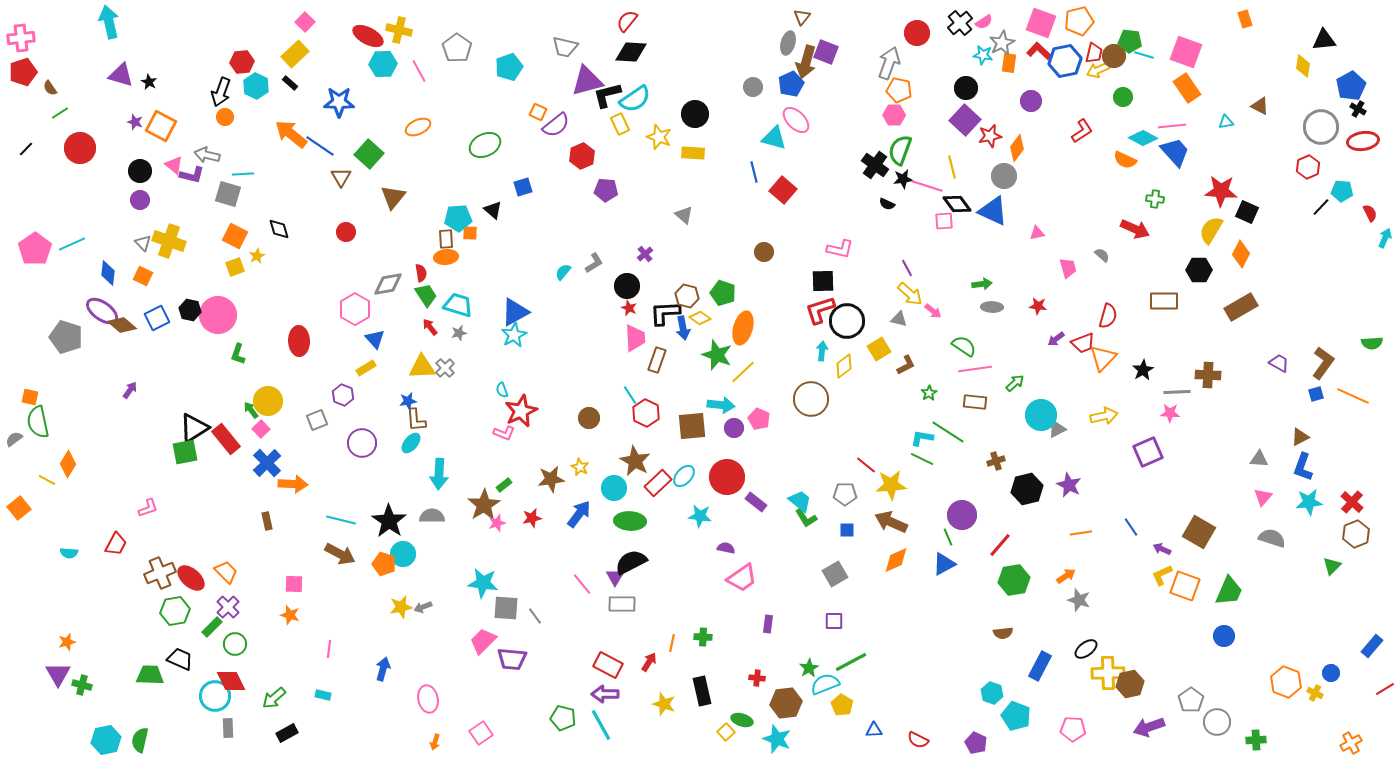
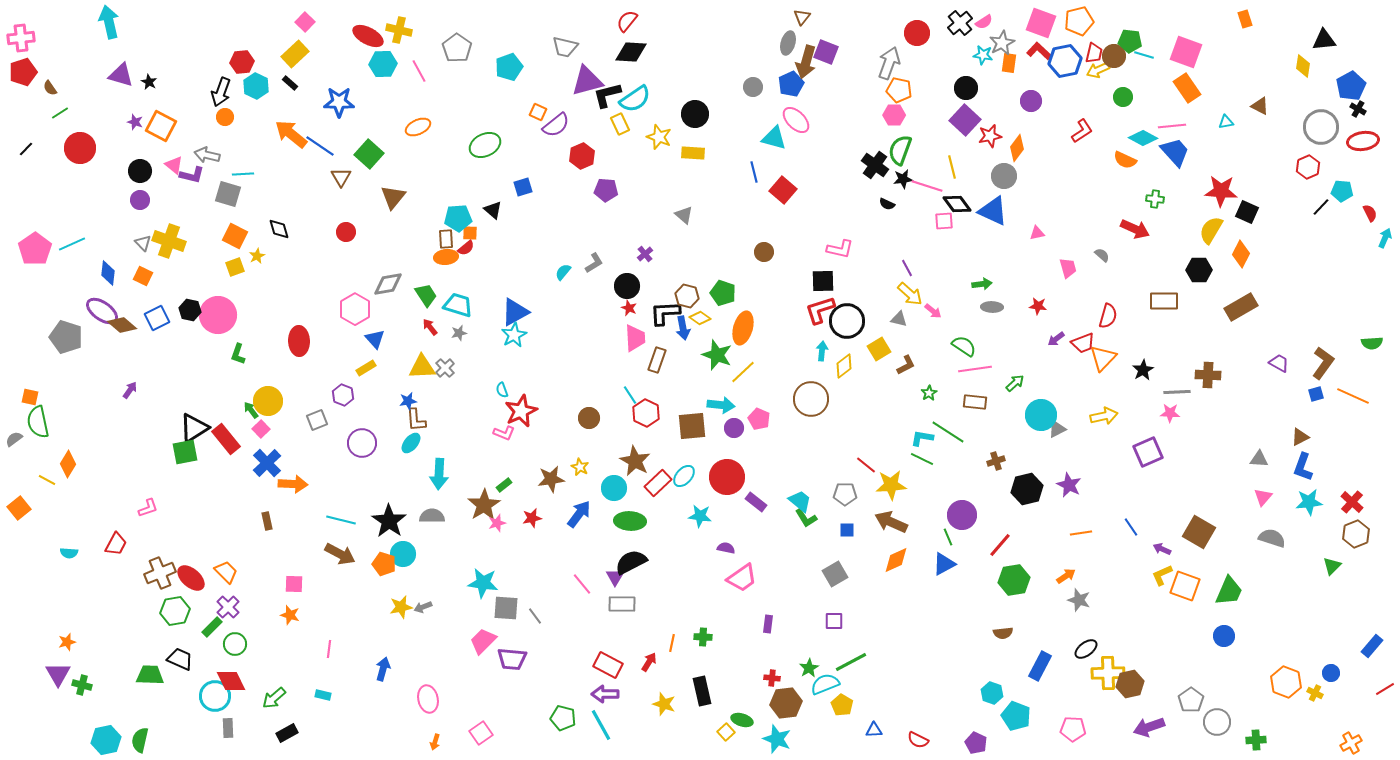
red semicircle at (421, 273): moved 45 px right, 25 px up; rotated 60 degrees clockwise
red cross at (757, 678): moved 15 px right
